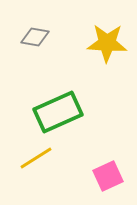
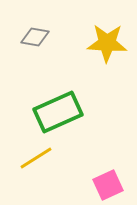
pink square: moved 9 px down
